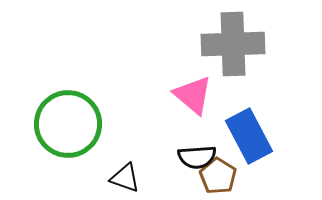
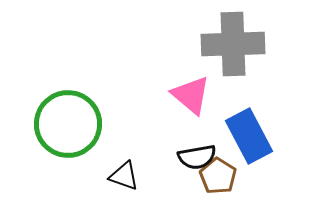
pink triangle: moved 2 px left
black semicircle: rotated 6 degrees counterclockwise
black triangle: moved 1 px left, 2 px up
